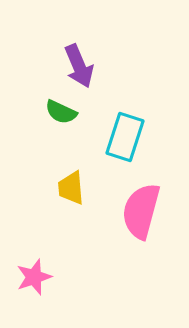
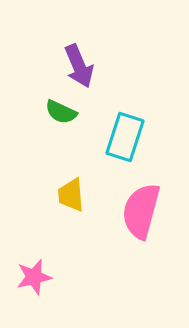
yellow trapezoid: moved 7 px down
pink star: rotated 6 degrees clockwise
